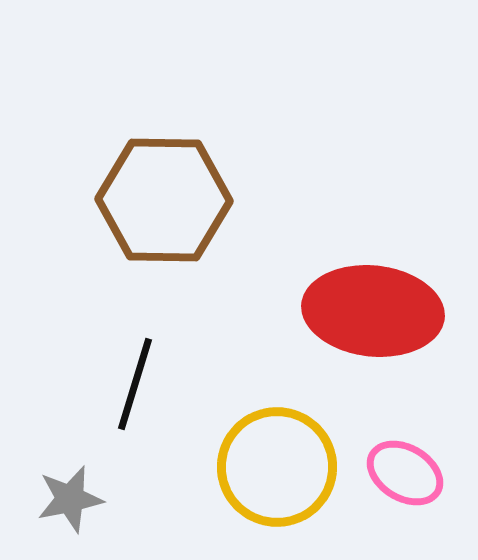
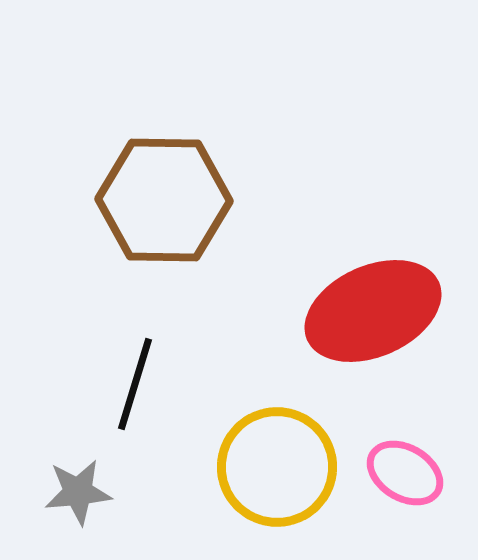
red ellipse: rotated 30 degrees counterclockwise
gray star: moved 8 px right, 7 px up; rotated 6 degrees clockwise
